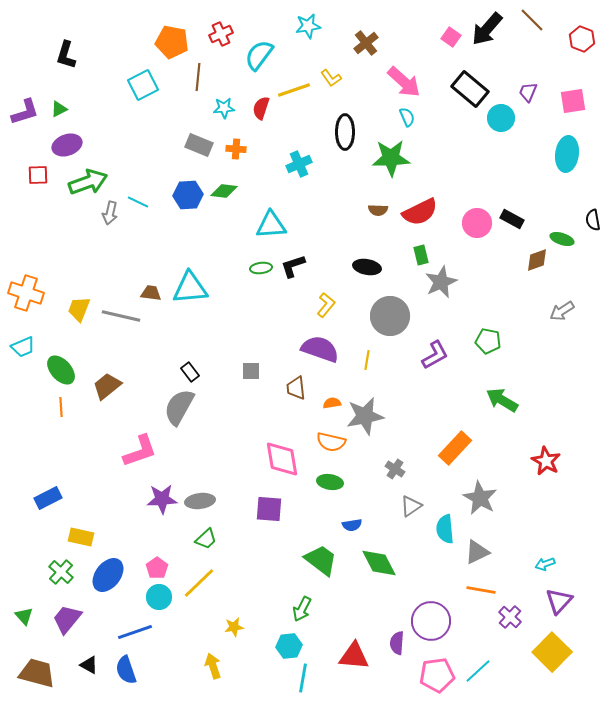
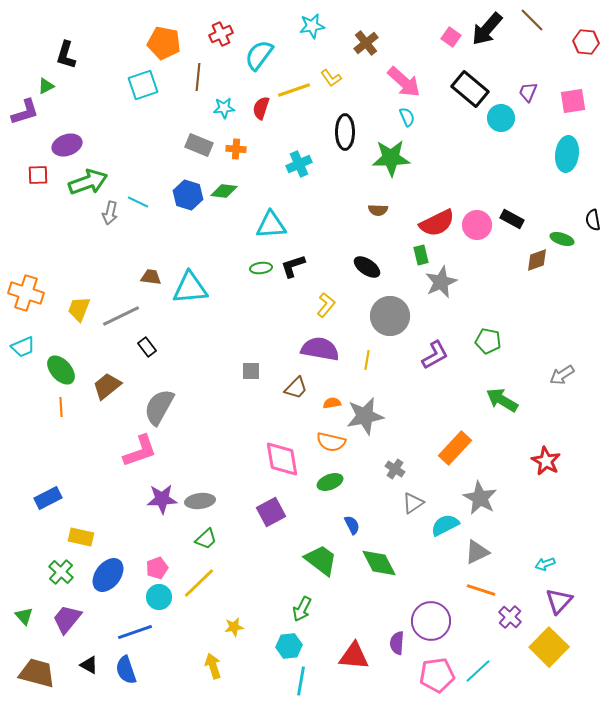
cyan star at (308, 26): moved 4 px right
red hexagon at (582, 39): moved 4 px right, 3 px down; rotated 15 degrees counterclockwise
orange pentagon at (172, 42): moved 8 px left, 1 px down
cyan square at (143, 85): rotated 8 degrees clockwise
green triangle at (59, 109): moved 13 px left, 23 px up
blue hexagon at (188, 195): rotated 20 degrees clockwise
red semicircle at (420, 212): moved 17 px right, 11 px down
pink circle at (477, 223): moved 2 px down
black ellipse at (367, 267): rotated 24 degrees clockwise
brown trapezoid at (151, 293): moved 16 px up
gray arrow at (562, 311): moved 64 px down
gray line at (121, 316): rotated 39 degrees counterclockwise
purple semicircle at (320, 349): rotated 9 degrees counterclockwise
black rectangle at (190, 372): moved 43 px left, 25 px up
brown trapezoid at (296, 388): rotated 130 degrees counterclockwise
gray semicircle at (179, 407): moved 20 px left
green ellipse at (330, 482): rotated 30 degrees counterclockwise
gray triangle at (411, 506): moved 2 px right, 3 px up
purple square at (269, 509): moved 2 px right, 3 px down; rotated 32 degrees counterclockwise
blue semicircle at (352, 525): rotated 108 degrees counterclockwise
cyan semicircle at (445, 529): moved 4 px up; rotated 68 degrees clockwise
pink pentagon at (157, 568): rotated 15 degrees clockwise
orange line at (481, 590): rotated 8 degrees clockwise
yellow square at (552, 652): moved 3 px left, 5 px up
cyan line at (303, 678): moved 2 px left, 3 px down
